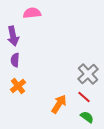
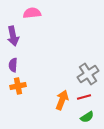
purple semicircle: moved 2 px left, 5 px down
gray cross: rotated 10 degrees clockwise
orange cross: rotated 28 degrees clockwise
red line: rotated 56 degrees counterclockwise
orange arrow: moved 3 px right, 4 px up; rotated 12 degrees counterclockwise
green semicircle: rotated 112 degrees clockwise
